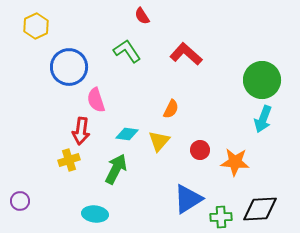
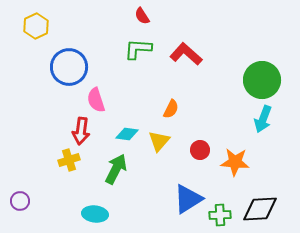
green L-shape: moved 11 px right, 2 px up; rotated 52 degrees counterclockwise
green cross: moved 1 px left, 2 px up
